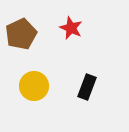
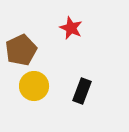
brown pentagon: moved 16 px down
black rectangle: moved 5 px left, 4 px down
